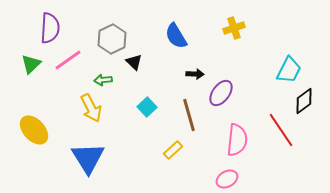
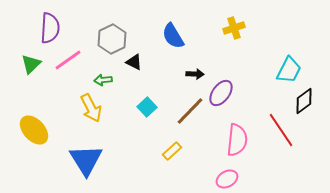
blue semicircle: moved 3 px left
black triangle: rotated 18 degrees counterclockwise
brown line: moved 1 px right, 4 px up; rotated 60 degrees clockwise
yellow rectangle: moved 1 px left, 1 px down
blue triangle: moved 2 px left, 2 px down
